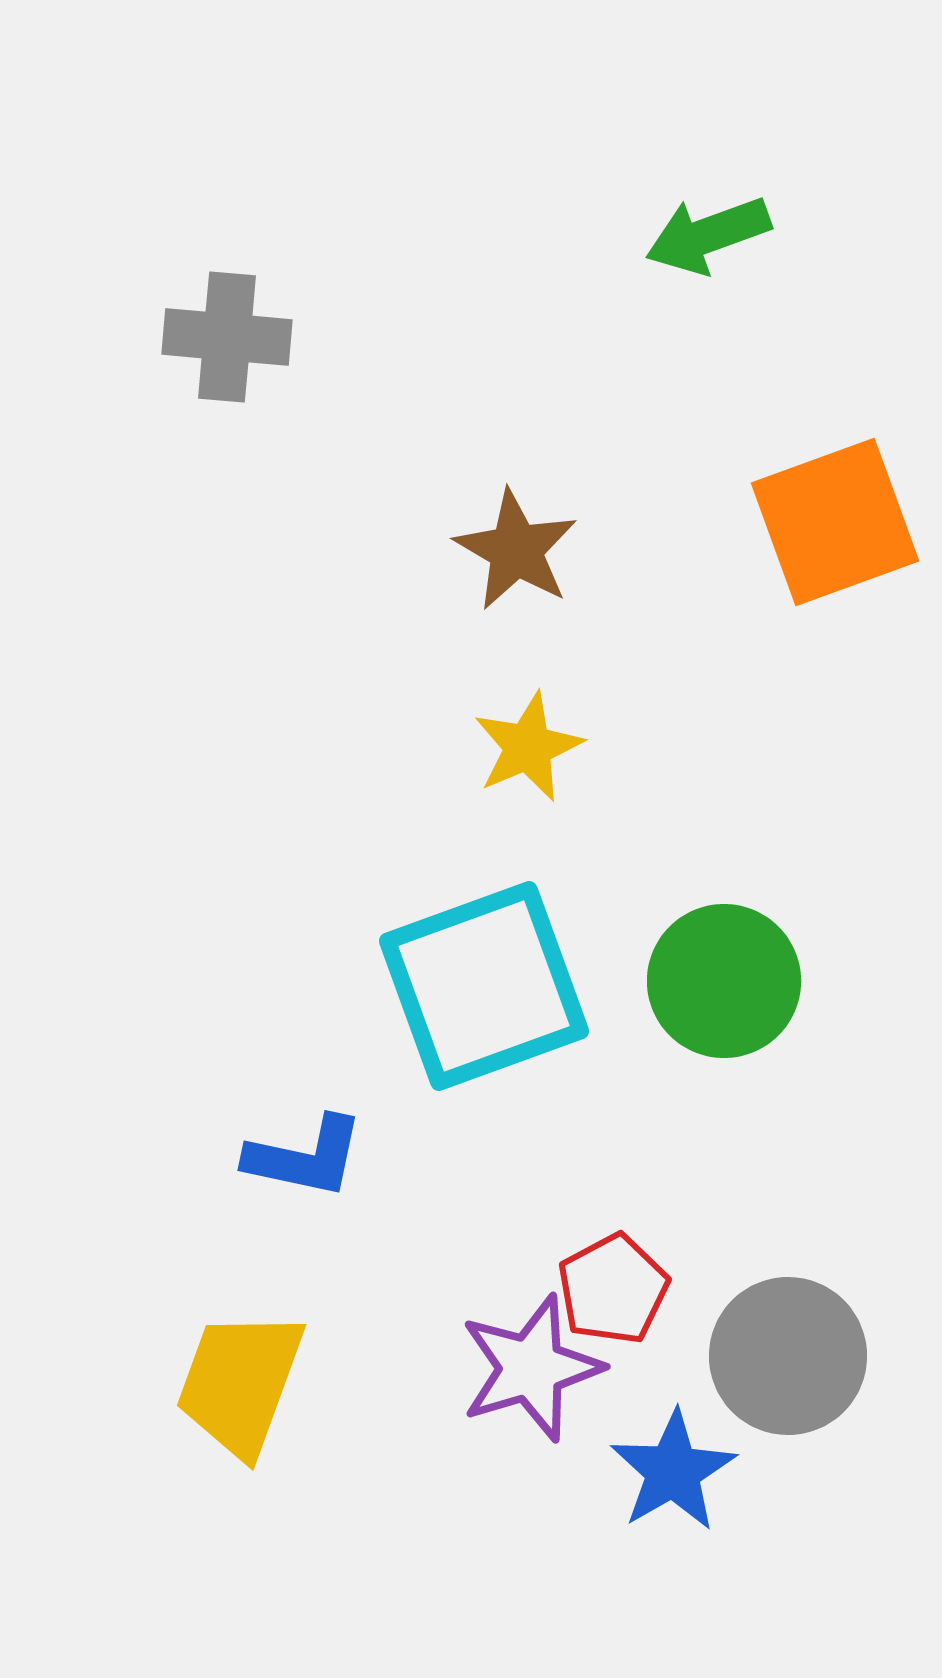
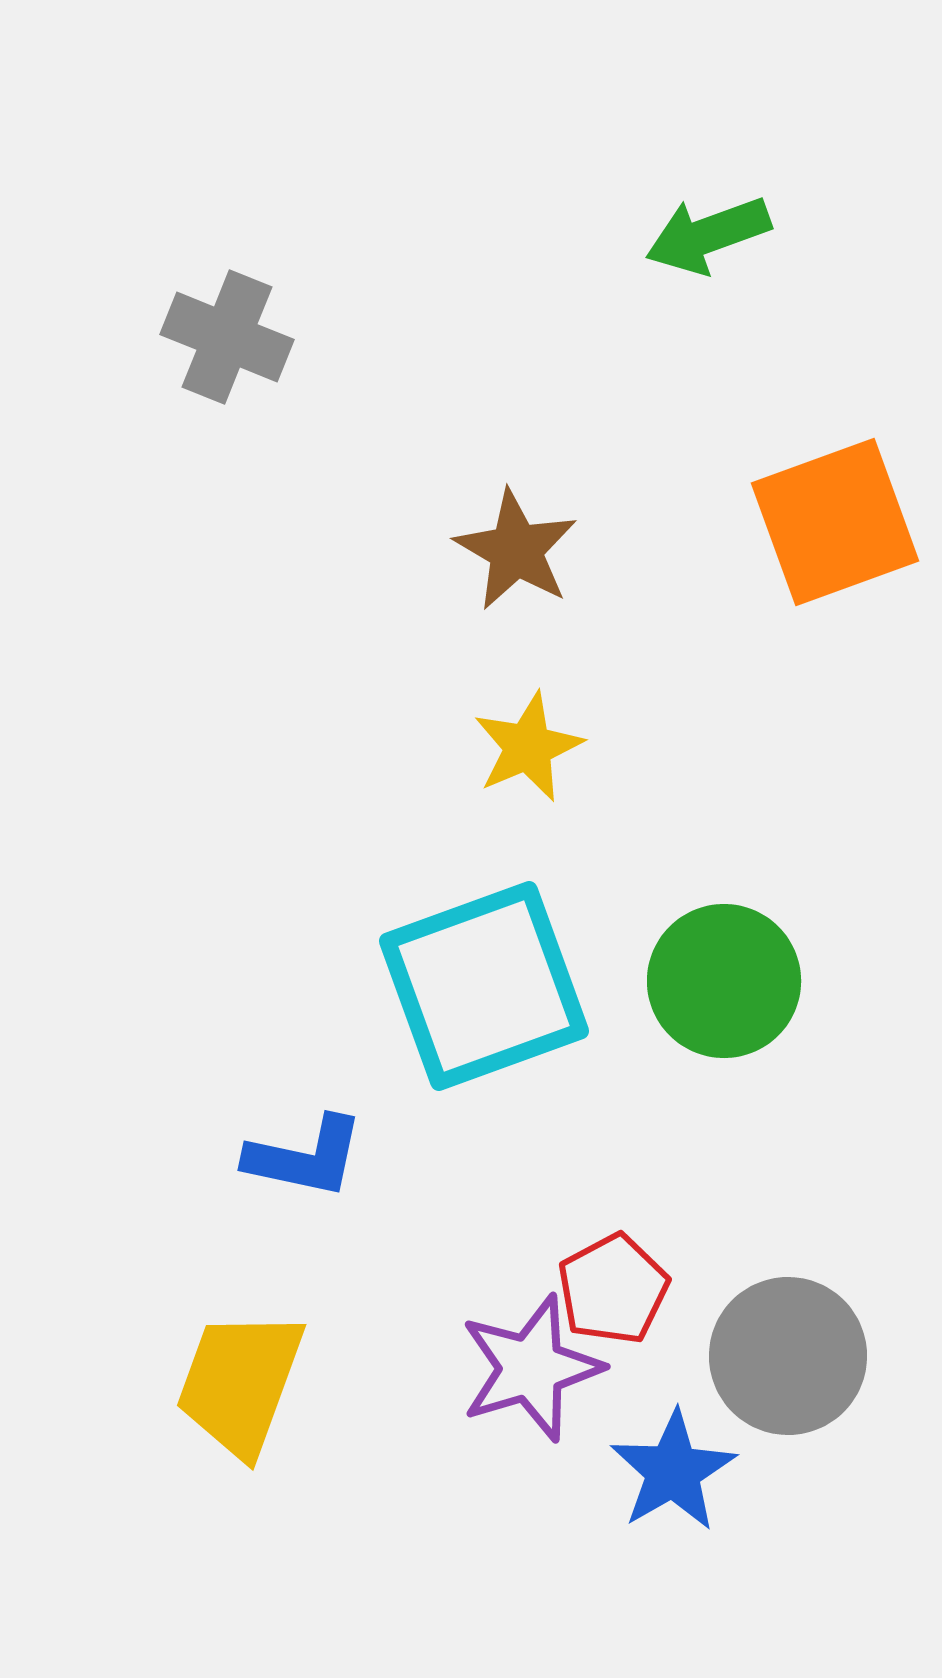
gray cross: rotated 17 degrees clockwise
